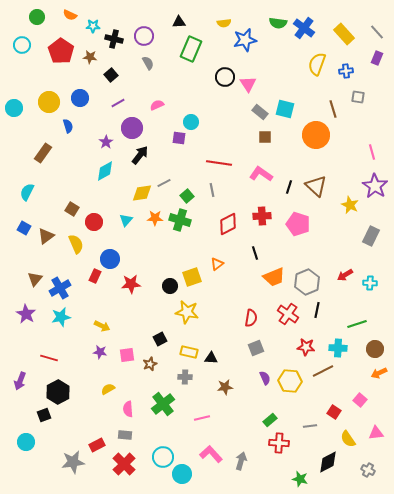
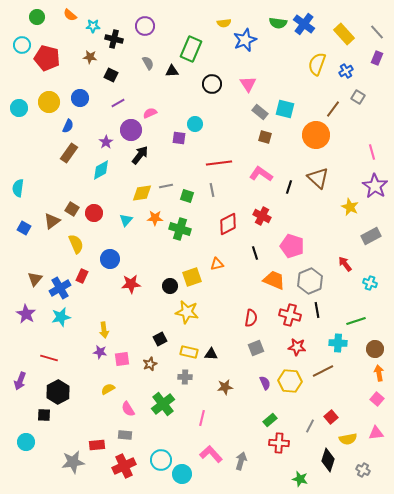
orange semicircle at (70, 15): rotated 16 degrees clockwise
black triangle at (179, 22): moved 7 px left, 49 px down
blue cross at (304, 28): moved 4 px up
purple circle at (144, 36): moved 1 px right, 10 px up
blue star at (245, 40): rotated 10 degrees counterclockwise
red pentagon at (61, 51): moved 14 px left, 7 px down; rotated 20 degrees counterclockwise
blue cross at (346, 71): rotated 24 degrees counterclockwise
black square at (111, 75): rotated 24 degrees counterclockwise
black circle at (225, 77): moved 13 px left, 7 px down
gray square at (358, 97): rotated 24 degrees clockwise
pink semicircle at (157, 105): moved 7 px left, 8 px down
cyan circle at (14, 108): moved 5 px right
brown line at (333, 109): rotated 54 degrees clockwise
cyan circle at (191, 122): moved 4 px right, 2 px down
blue semicircle at (68, 126): rotated 40 degrees clockwise
purple circle at (132, 128): moved 1 px left, 2 px down
brown square at (265, 137): rotated 16 degrees clockwise
brown rectangle at (43, 153): moved 26 px right
red line at (219, 163): rotated 15 degrees counterclockwise
cyan diamond at (105, 171): moved 4 px left, 1 px up
gray line at (164, 183): moved 2 px right, 3 px down; rotated 16 degrees clockwise
brown triangle at (316, 186): moved 2 px right, 8 px up
cyan semicircle at (27, 192): moved 9 px left, 4 px up; rotated 18 degrees counterclockwise
green square at (187, 196): rotated 32 degrees counterclockwise
yellow star at (350, 205): moved 2 px down
red cross at (262, 216): rotated 30 degrees clockwise
green cross at (180, 220): moved 9 px down
red circle at (94, 222): moved 9 px up
pink pentagon at (298, 224): moved 6 px left, 22 px down
brown triangle at (46, 236): moved 6 px right, 15 px up
gray rectangle at (371, 236): rotated 36 degrees clockwise
orange triangle at (217, 264): rotated 24 degrees clockwise
red arrow at (345, 275): moved 11 px up; rotated 84 degrees clockwise
red rectangle at (95, 276): moved 13 px left
orange trapezoid at (274, 277): moved 3 px down; rotated 135 degrees counterclockwise
gray hexagon at (307, 282): moved 3 px right, 1 px up
cyan cross at (370, 283): rotated 16 degrees clockwise
black line at (317, 310): rotated 21 degrees counterclockwise
red cross at (288, 314): moved 2 px right, 1 px down; rotated 20 degrees counterclockwise
green line at (357, 324): moved 1 px left, 3 px up
yellow arrow at (102, 326): moved 2 px right, 4 px down; rotated 56 degrees clockwise
red star at (306, 347): moved 9 px left
cyan cross at (338, 348): moved 5 px up
pink square at (127, 355): moved 5 px left, 4 px down
black triangle at (211, 358): moved 4 px up
orange arrow at (379, 373): rotated 105 degrees clockwise
purple semicircle at (265, 378): moved 5 px down
pink square at (360, 400): moved 17 px right, 1 px up
pink semicircle at (128, 409): rotated 28 degrees counterclockwise
red square at (334, 412): moved 3 px left, 5 px down; rotated 16 degrees clockwise
black square at (44, 415): rotated 24 degrees clockwise
pink line at (202, 418): rotated 63 degrees counterclockwise
gray line at (310, 426): rotated 56 degrees counterclockwise
yellow semicircle at (348, 439): rotated 66 degrees counterclockwise
red rectangle at (97, 445): rotated 21 degrees clockwise
cyan circle at (163, 457): moved 2 px left, 3 px down
black diamond at (328, 462): moved 2 px up; rotated 45 degrees counterclockwise
red cross at (124, 464): moved 2 px down; rotated 20 degrees clockwise
gray cross at (368, 470): moved 5 px left
